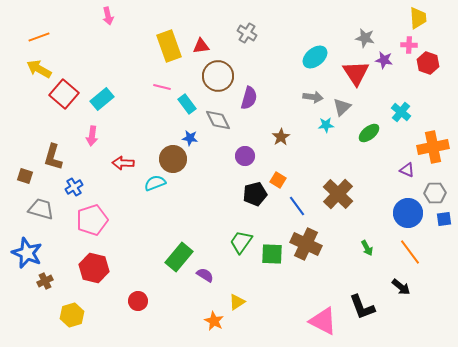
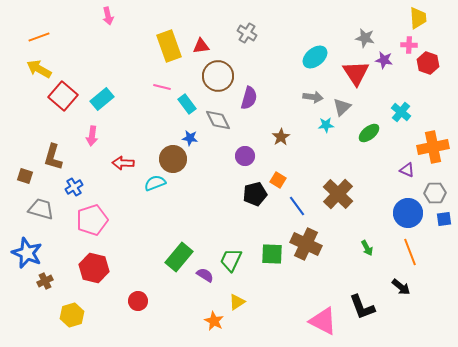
red square at (64, 94): moved 1 px left, 2 px down
green trapezoid at (241, 242): moved 10 px left, 18 px down; rotated 10 degrees counterclockwise
orange line at (410, 252): rotated 16 degrees clockwise
